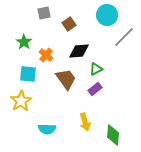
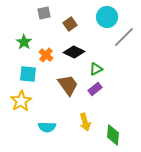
cyan circle: moved 2 px down
brown square: moved 1 px right
black diamond: moved 5 px left, 1 px down; rotated 30 degrees clockwise
brown trapezoid: moved 2 px right, 6 px down
cyan semicircle: moved 2 px up
